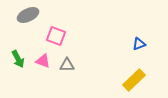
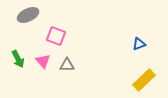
pink triangle: rotated 28 degrees clockwise
yellow rectangle: moved 10 px right
